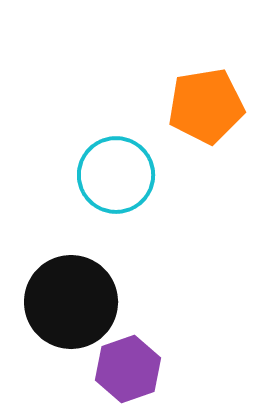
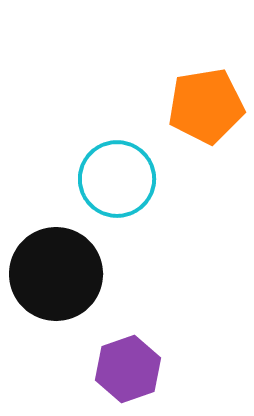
cyan circle: moved 1 px right, 4 px down
black circle: moved 15 px left, 28 px up
